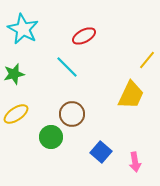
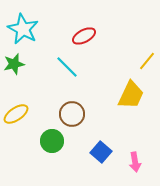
yellow line: moved 1 px down
green star: moved 10 px up
green circle: moved 1 px right, 4 px down
